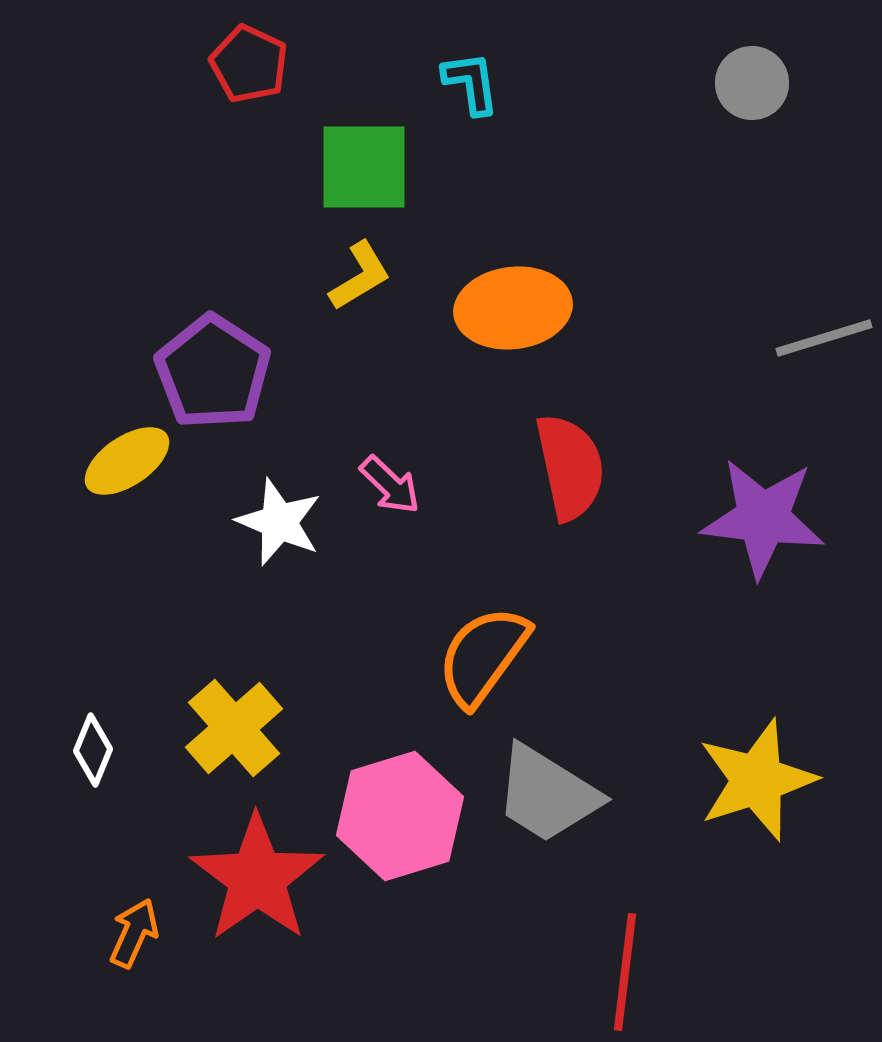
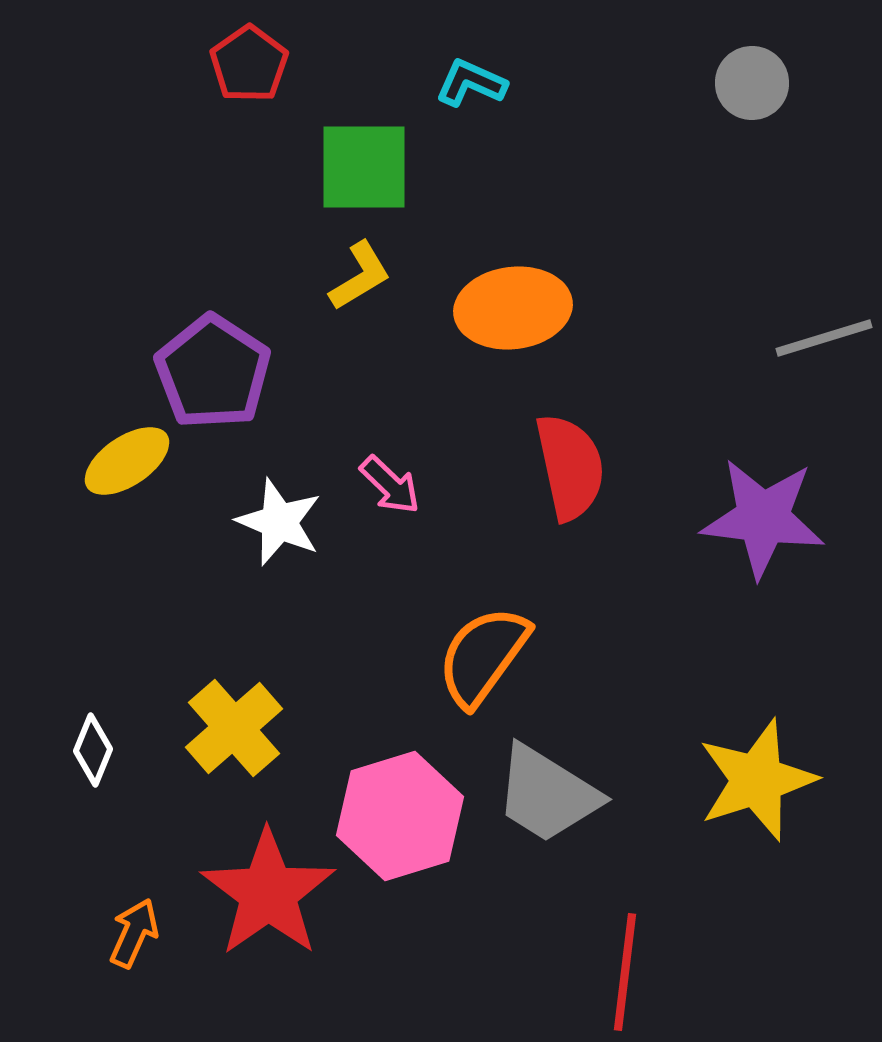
red pentagon: rotated 12 degrees clockwise
cyan L-shape: rotated 58 degrees counterclockwise
red star: moved 11 px right, 15 px down
